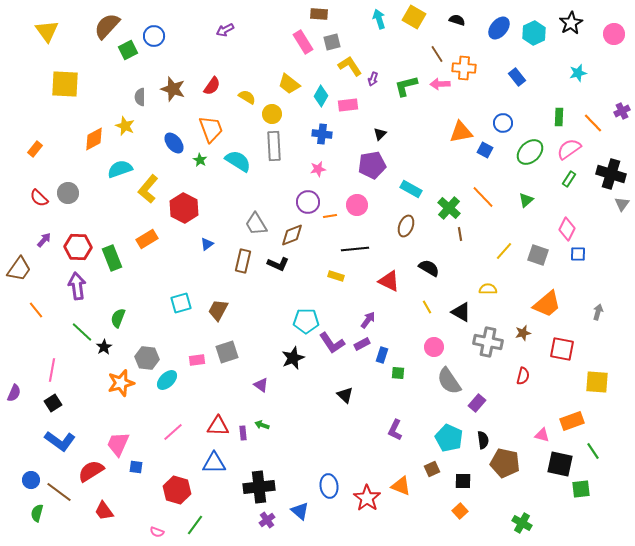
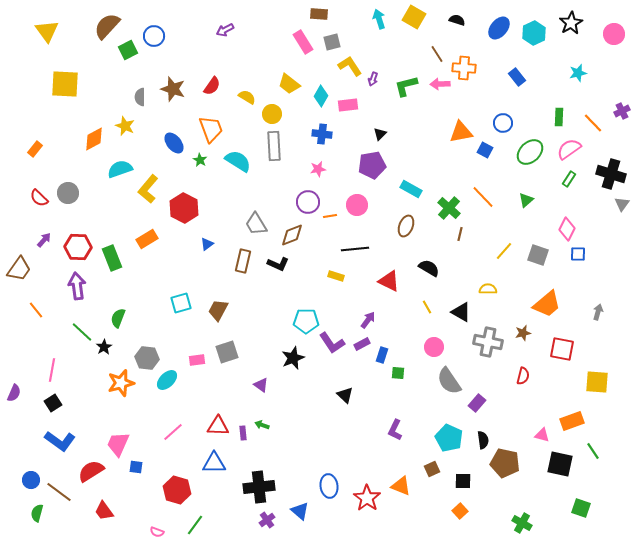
brown line at (460, 234): rotated 24 degrees clockwise
green square at (581, 489): moved 19 px down; rotated 24 degrees clockwise
